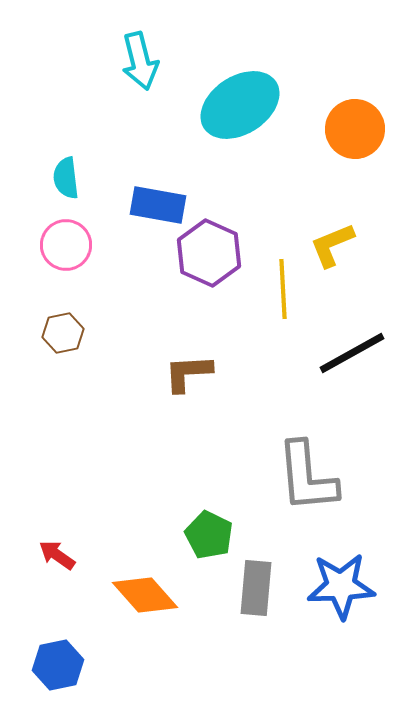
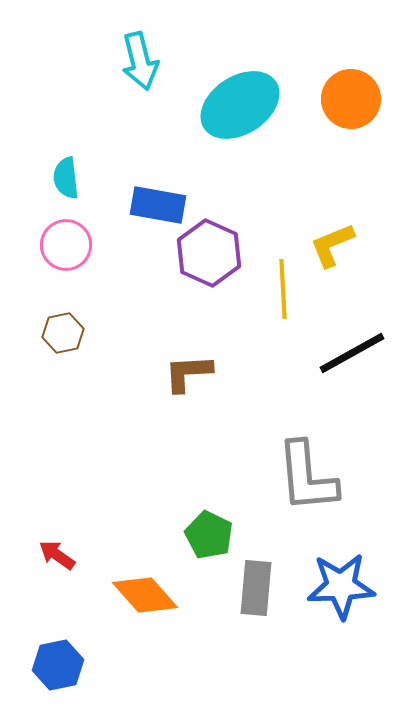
orange circle: moved 4 px left, 30 px up
